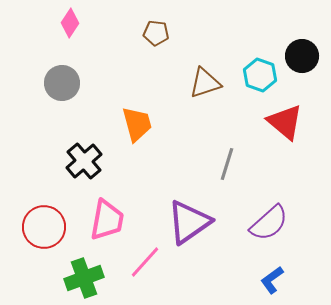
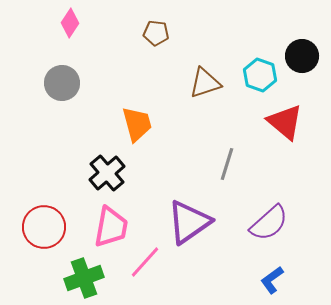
black cross: moved 23 px right, 12 px down
pink trapezoid: moved 4 px right, 7 px down
